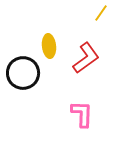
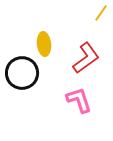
yellow ellipse: moved 5 px left, 2 px up
black circle: moved 1 px left
pink L-shape: moved 3 px left, 14 px up; rotated 20 degrees counterclockwise
